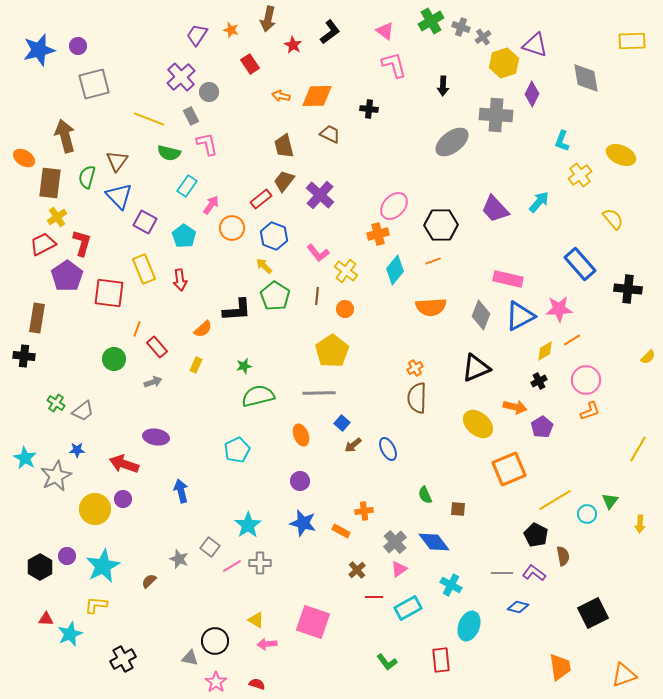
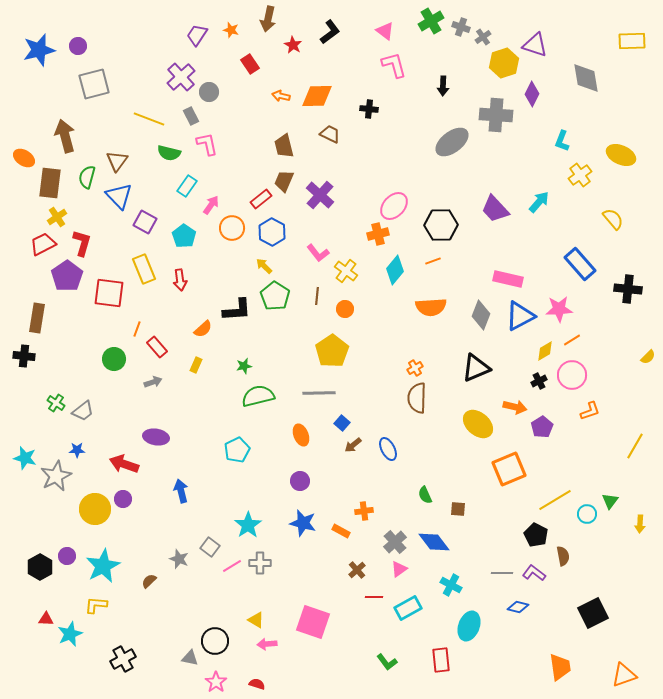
brown trapezoid at (284, 181): rotated 15 degrees counterclockwise
blue hexagon at (274, 236): moved 2 px left, 4 px up; rotated 8 degrees clockwise
pink circle at (586, 380): moved 14 px left, 5 px up
yellow line at (638, 449): moved 3 px left, 3 px up
cyan star at (25, 458): rotated 15 degrees counterclockwise
